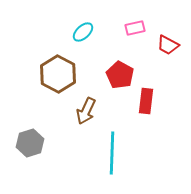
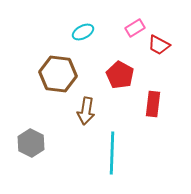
pink rectangle: rotated 18 degrees counterclockwise
cyan ellipse: rotated 15 degrees clockwise
red trapezoid: moved 9 px left
brown hexagon: rotated 21 degrees counterclockwise
red rectangle: moved 7 px right, 3 px down
brown arrow: rotated 16 degrees counterclockwise
gray hexagon: moved 1 px right; rotated 16 degrees counterclockwise
